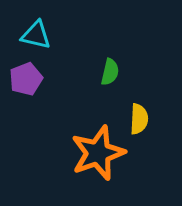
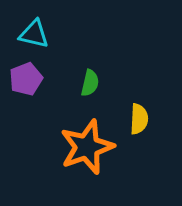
cyan triangle: moved 2 px left, 1 px up
green semicircle: moved 20 px left, 11 px down
orange star: moved 11 px left, 6 px up
